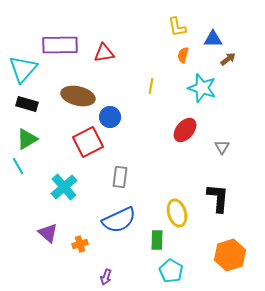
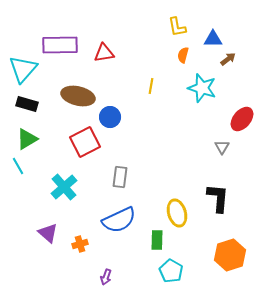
red ellipse: moved 57 px right, 11 px up
red square: moved 3 px left
